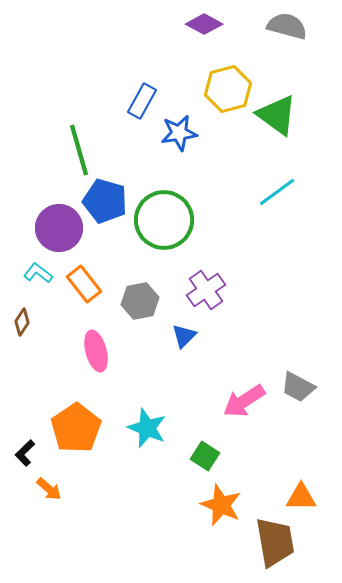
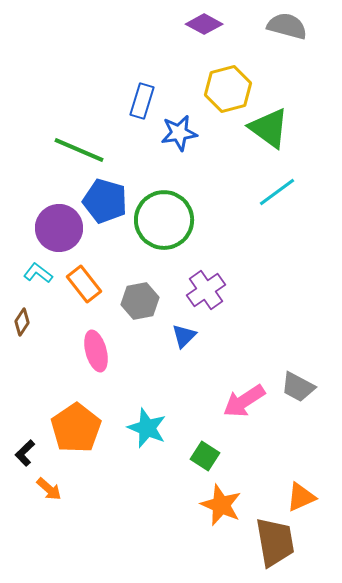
blue rectangle: rotated 12 degrees counterclockwise
green triangle: moved 8 px left, 13 px down
green line: rotated 51 degrees counterclockwise
orange triangle: rotated 24 degrees counterclockwise
